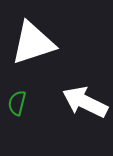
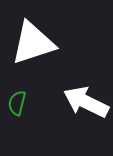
white arrow: moved 1 px right
